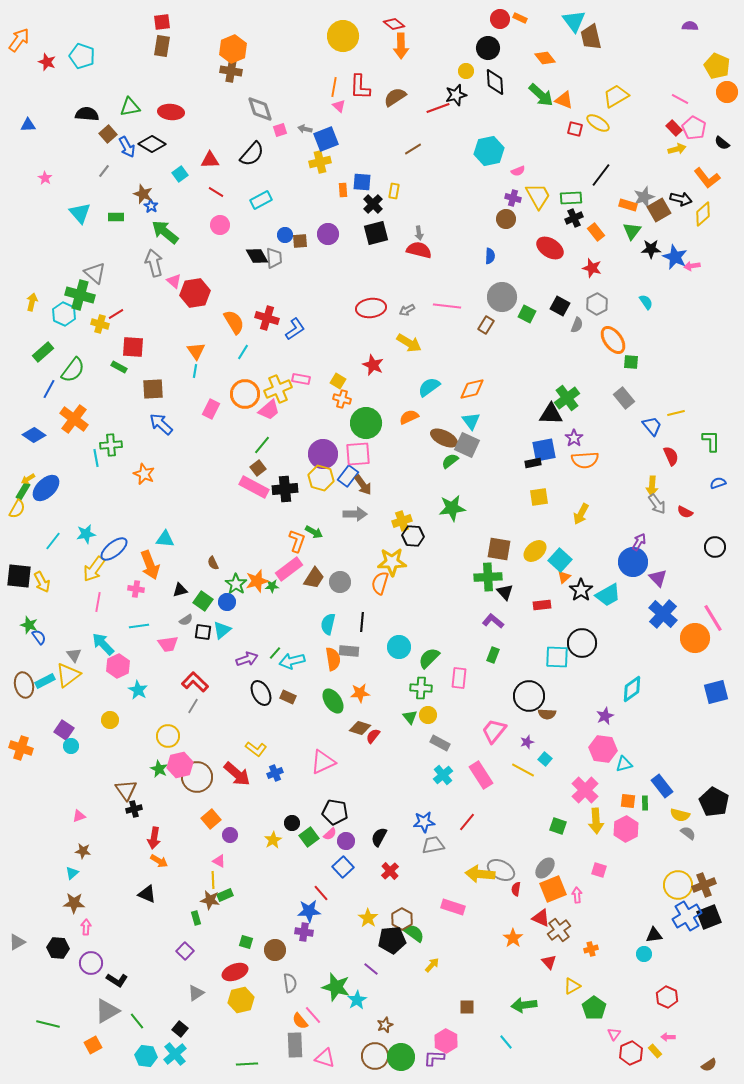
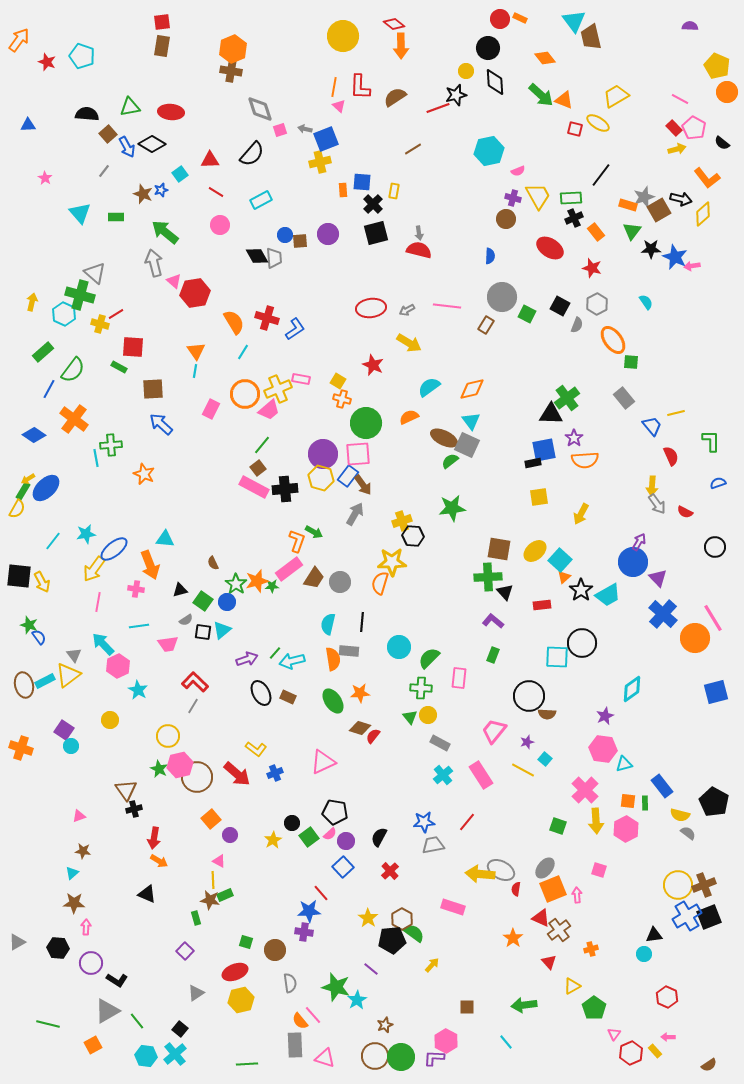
blue star at (151, 206): moved 10 px right, 16 px up; rotated 24 degrees clockwise
gray arrow at (355, 514): rotated 60 degrees counterclockwise
